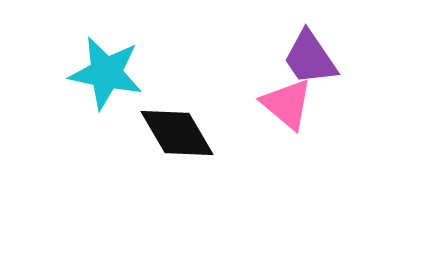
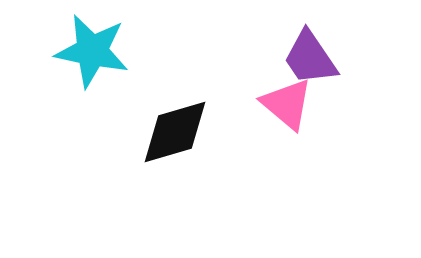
cyan star: moved 14 px left, 22 px up
black diamond: moved 2 px left, 1 px up; rotated 76 degrees counterclockwise
